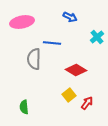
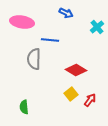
blue arrow: moved 4 px left, 4 px up
pink ellipse: rotated 20 degrees clockwise
cyan cross: moved 10 px up
blue line: moved 2 px left, 3 px up
yellow square: moved 2 px right, 1 px up
red arrow: moved 3 px right, 3 px up
